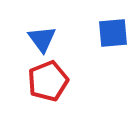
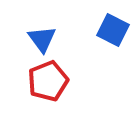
blue square: moved 3 px up; rotated 32 degrees clockwise
